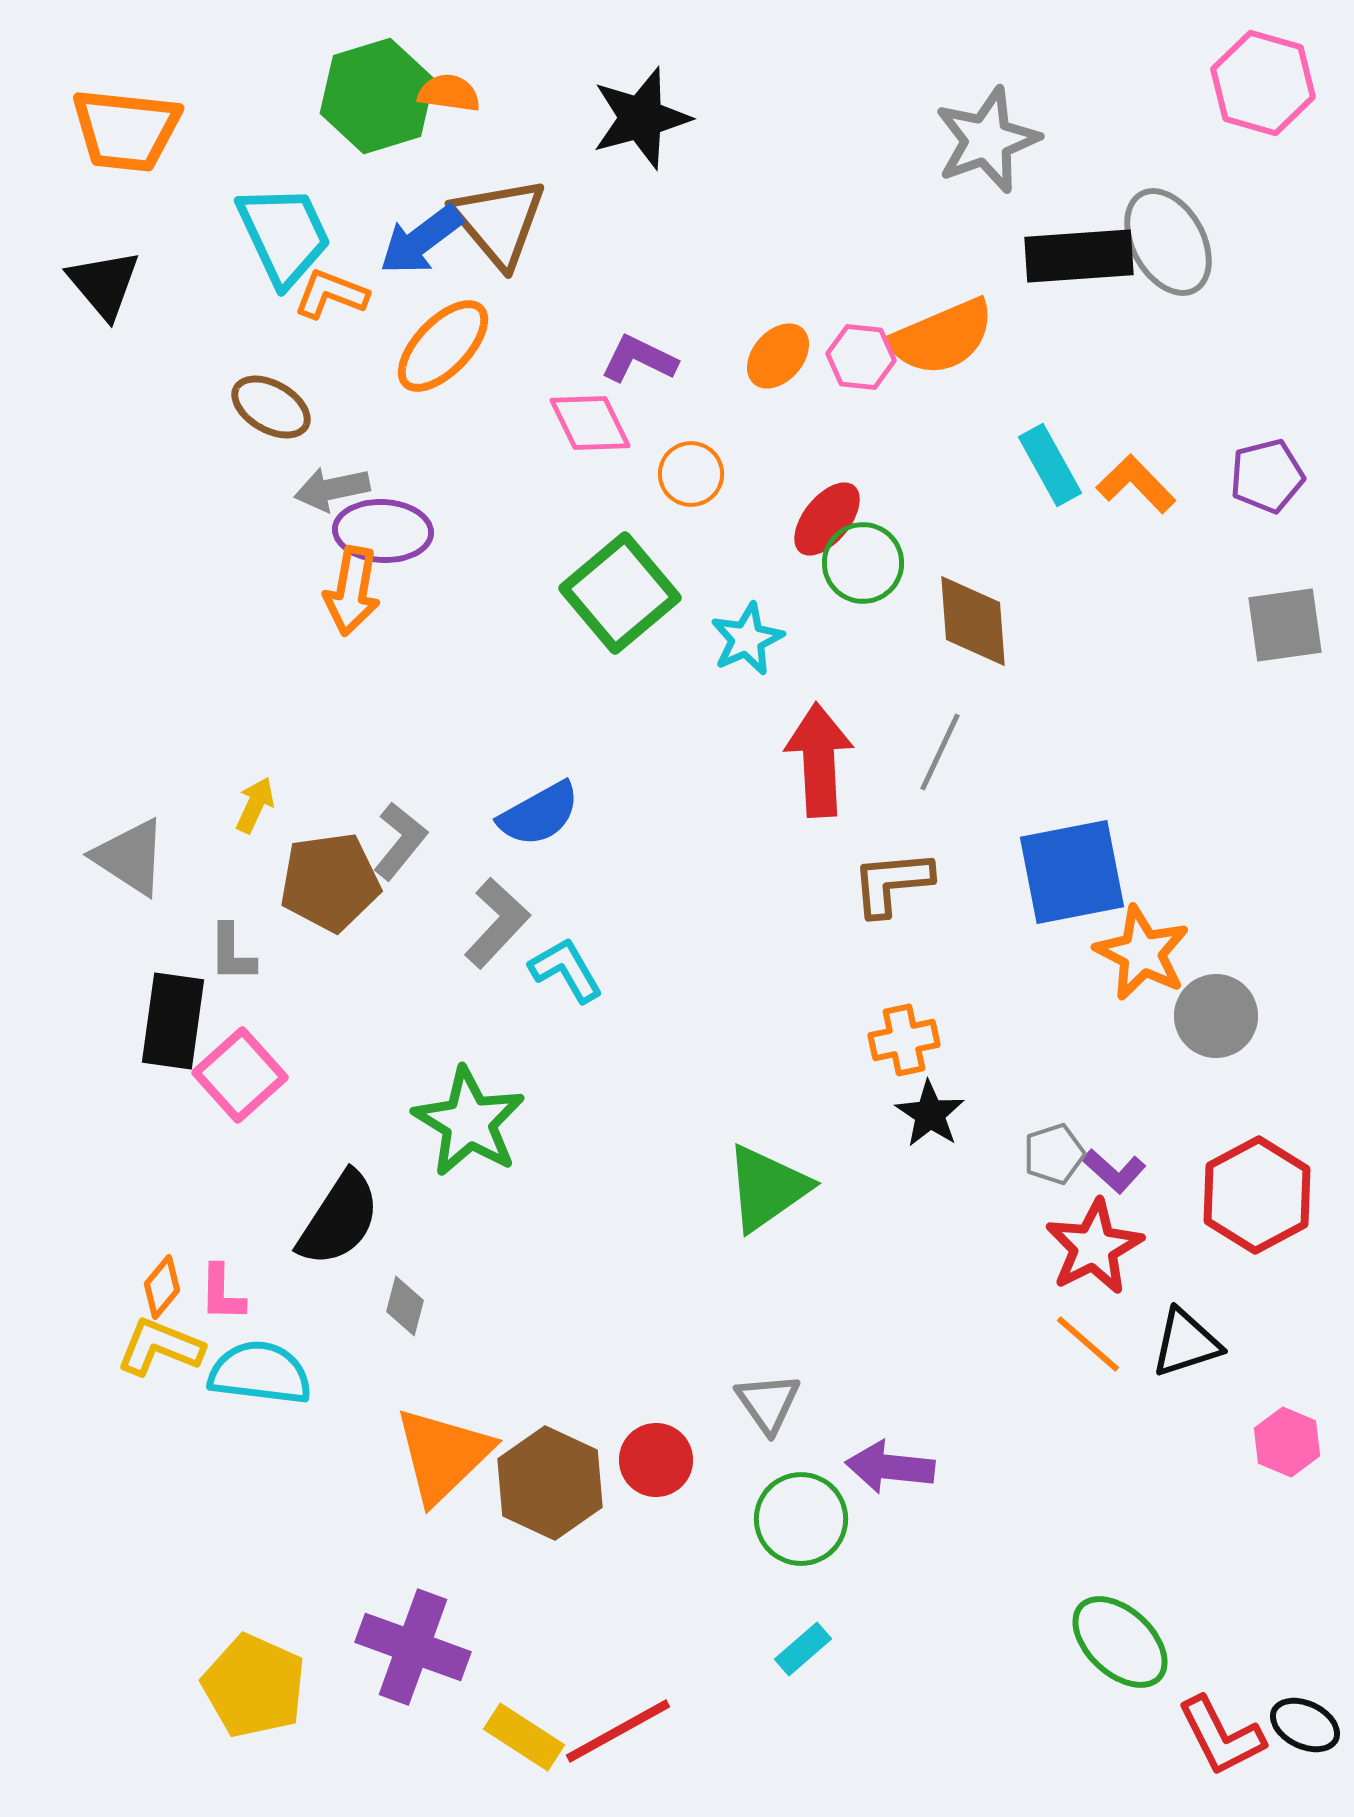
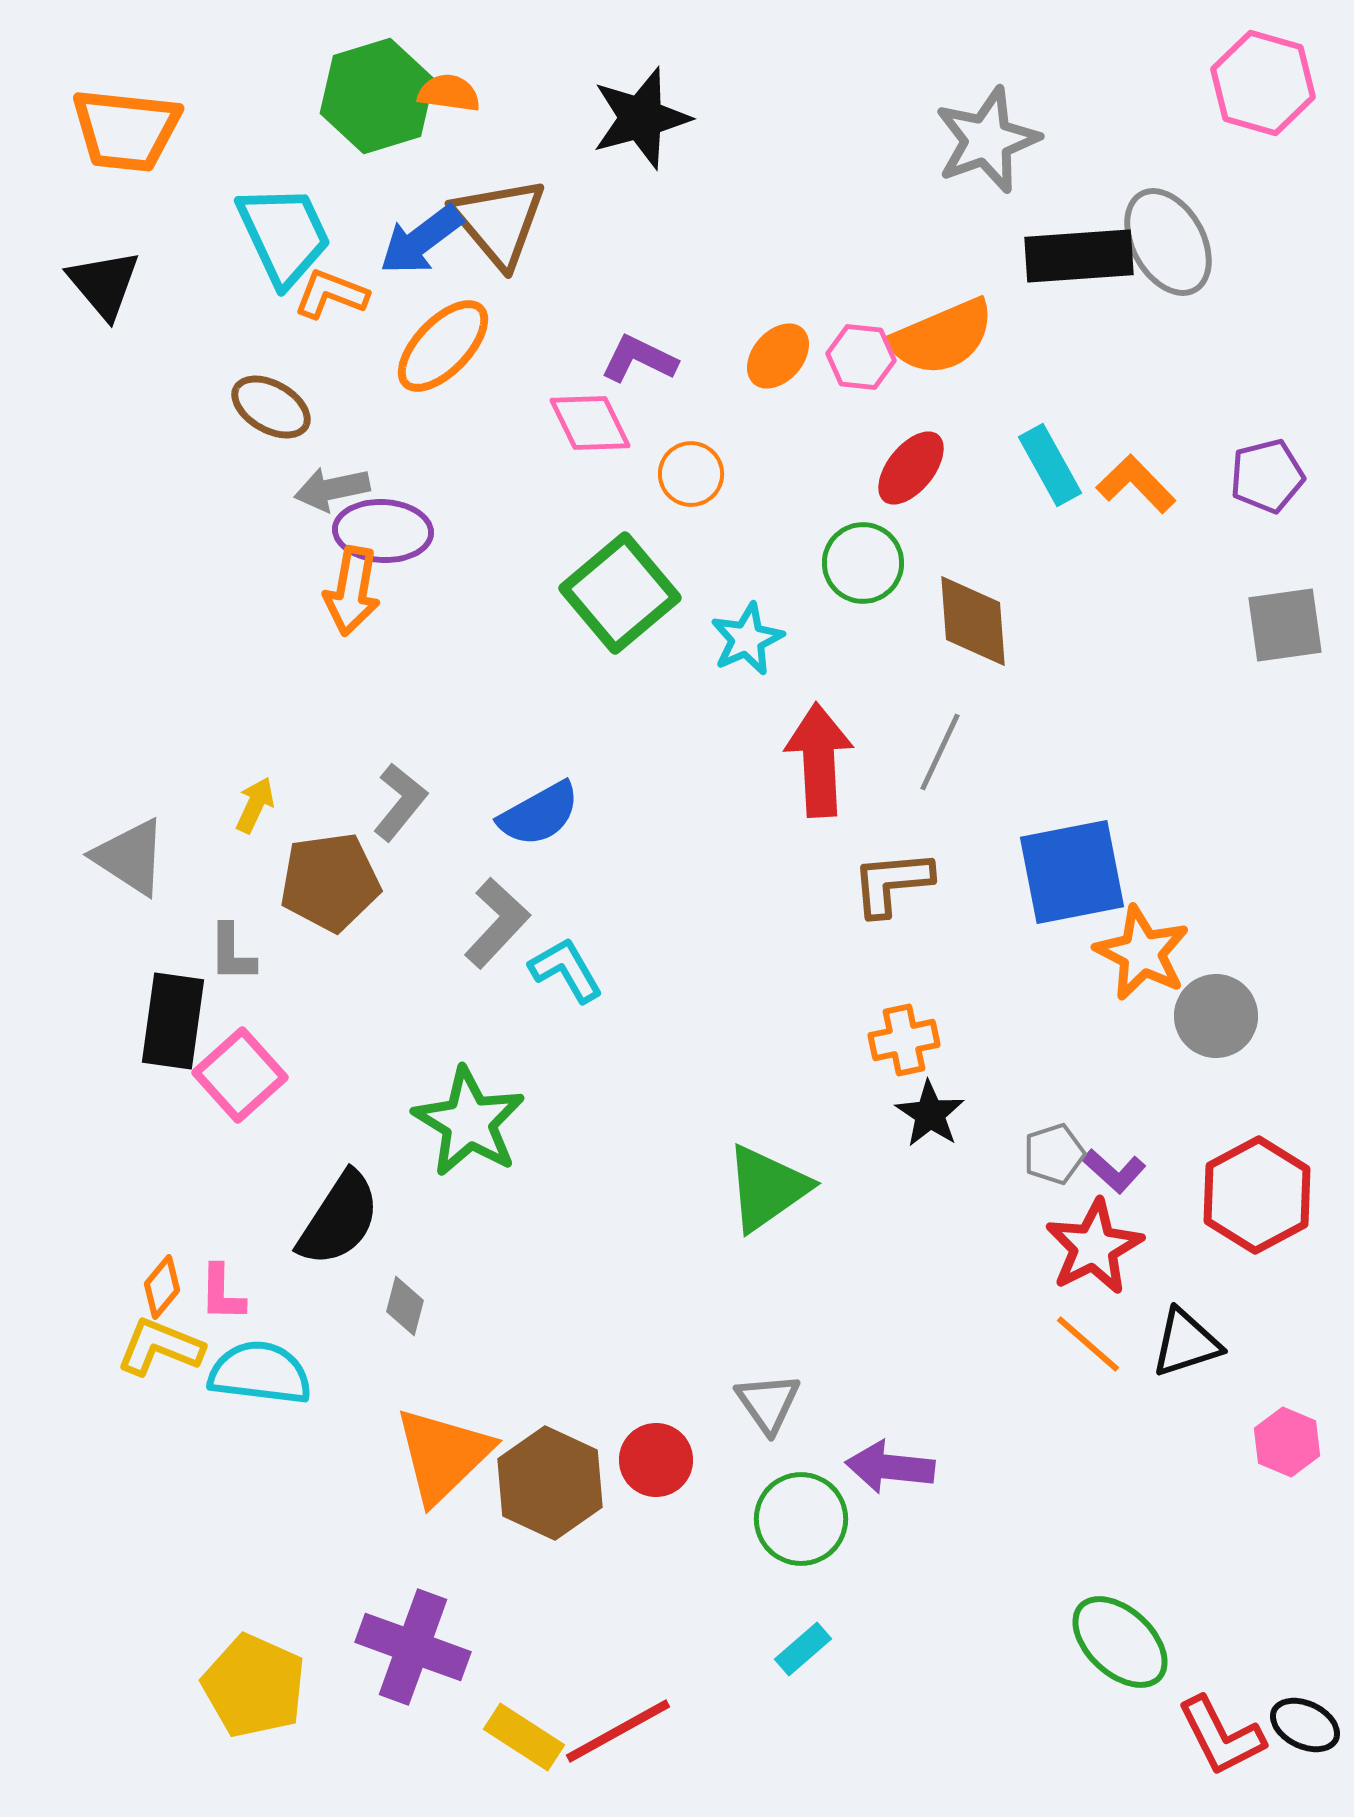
red ellipse at (827, 519): moved 84 px right, 51 px up
gray L-shape at (400, 841): moved 39 px up
